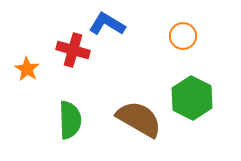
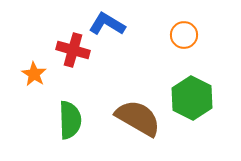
orange circle: moved 1 px right, 1 px up
orange star: moved 7 px right, 5 px down
brown semicircle: moved 1 px left, 1 px up
